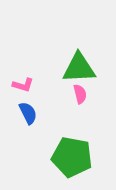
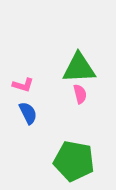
green pentagon: moved 2 px right, 4 px down
